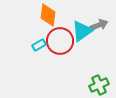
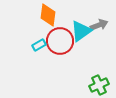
cyan triangle: moved 1 px left
